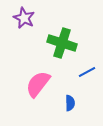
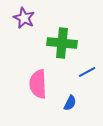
green cross: rotated 12 degrees counterclockwise
pink semicircle: rotated 40 degrees counterclockwise
blue semicircle: rotated 28 degrees clockwise
